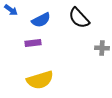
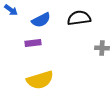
black semicircle: rotated 125 degrees clockwise
